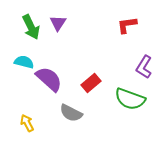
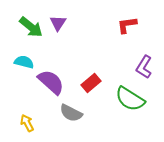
green arrow: rotated 25 degrees counterclockwise
purple semicircle: moved 2 px right, 3 px down
green semicircle: rotated 12 degrees clockwise
